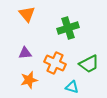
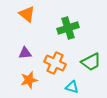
orange triangle: rotated 12 degrees counterclockwise
green trapezoid: moved 2 px right, 2 px up
